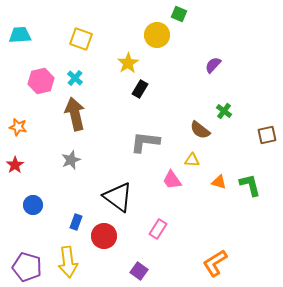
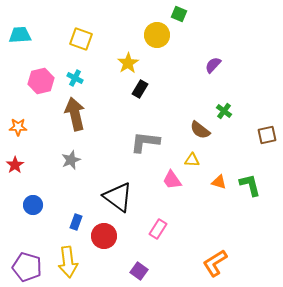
cyan cross: rotated 14 degrees counterclockwise
orange star: rotated 12 degrees counterclockwise
